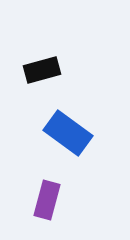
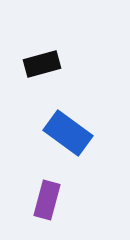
black rectangle: moved 6 px up
